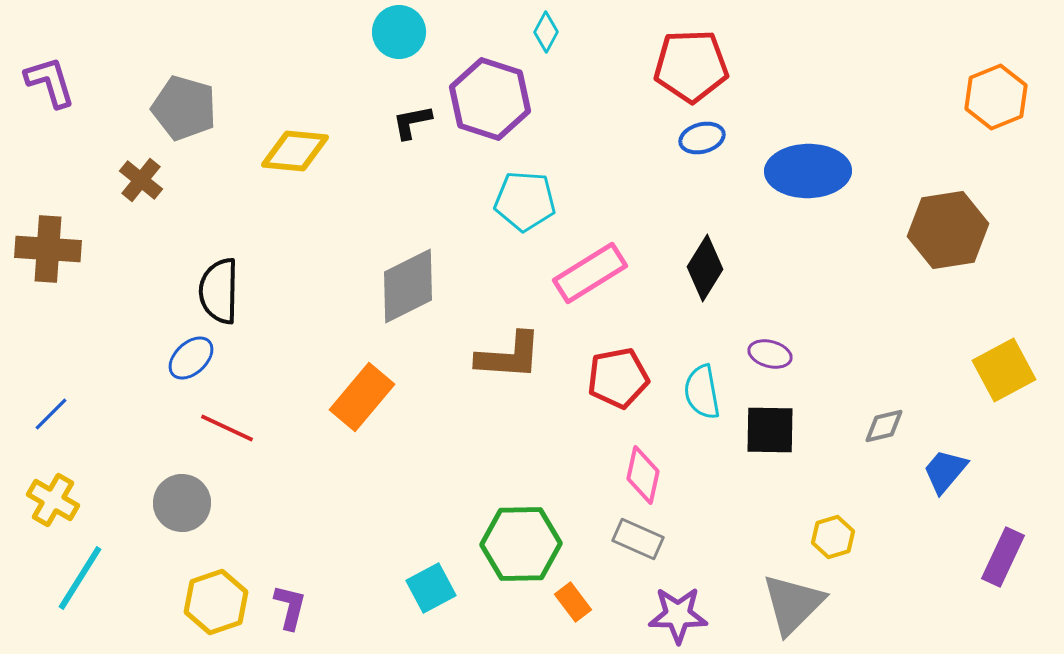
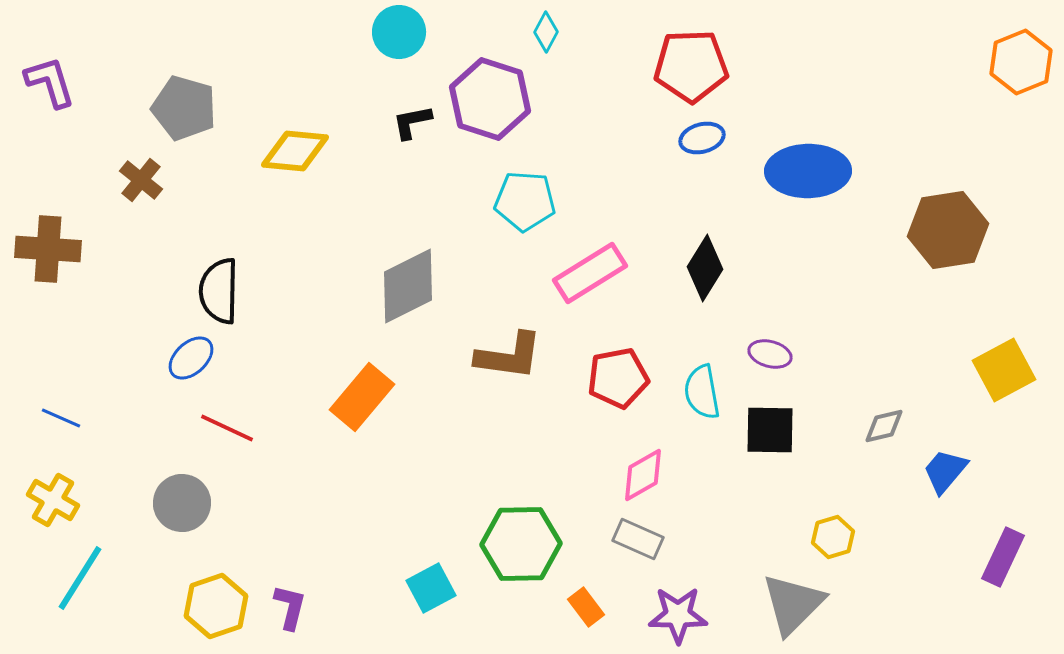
orange hexagon at (996, 97): moved 25 px right, 35 px up
brown L-shape at (509, 356): rotated 4 degrees clockwise
blue line at (51, 414): moved 10 px right, 4 px down; rotated 69 degrees clockwise
pink diamond at (643, 475): rotated 48 degrees clockwise
yellow hexagon at (216, 602): moved 4 px down
orange rectangle at (573, 602): moved 13 px right, 5 px down
